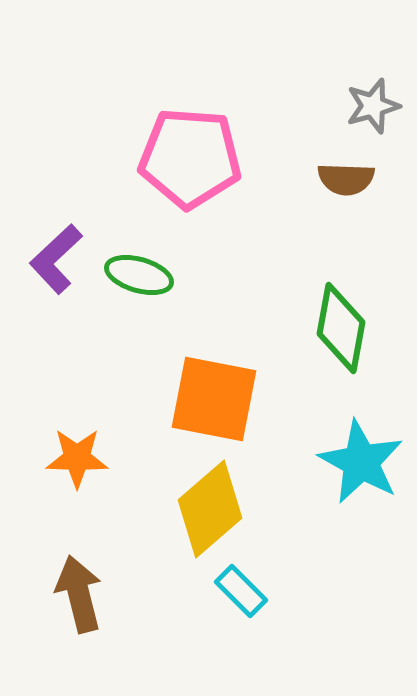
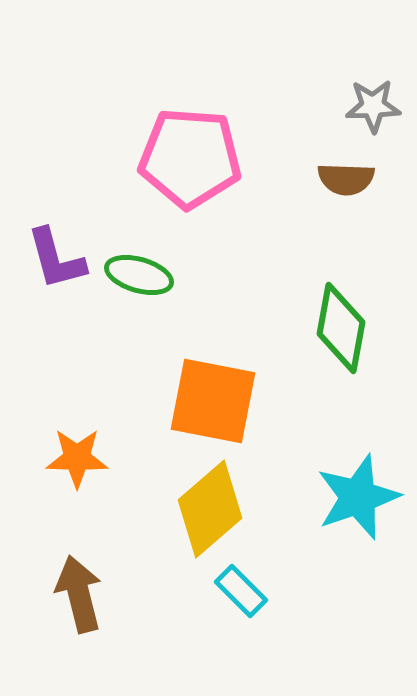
gray star: rotated 14 degrees clockwise
purple L-shape: rotated 62 degrees counterclockwise
orange square: moved 1 px left, 2 px down
cyan star: moved 3 px left, 35 px down; rotated 24 degrees clockwise
